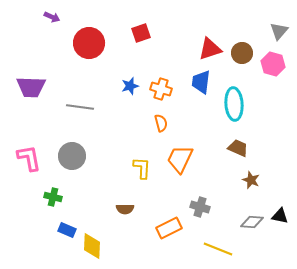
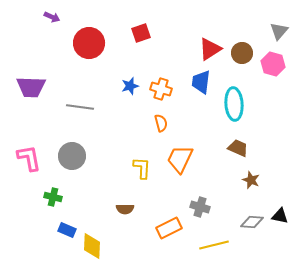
red triangle: rotated 15 degrees counterclockwise
yellow line: moved 4 px left, 4 px up; rotated 36 degrees counterclockwise
